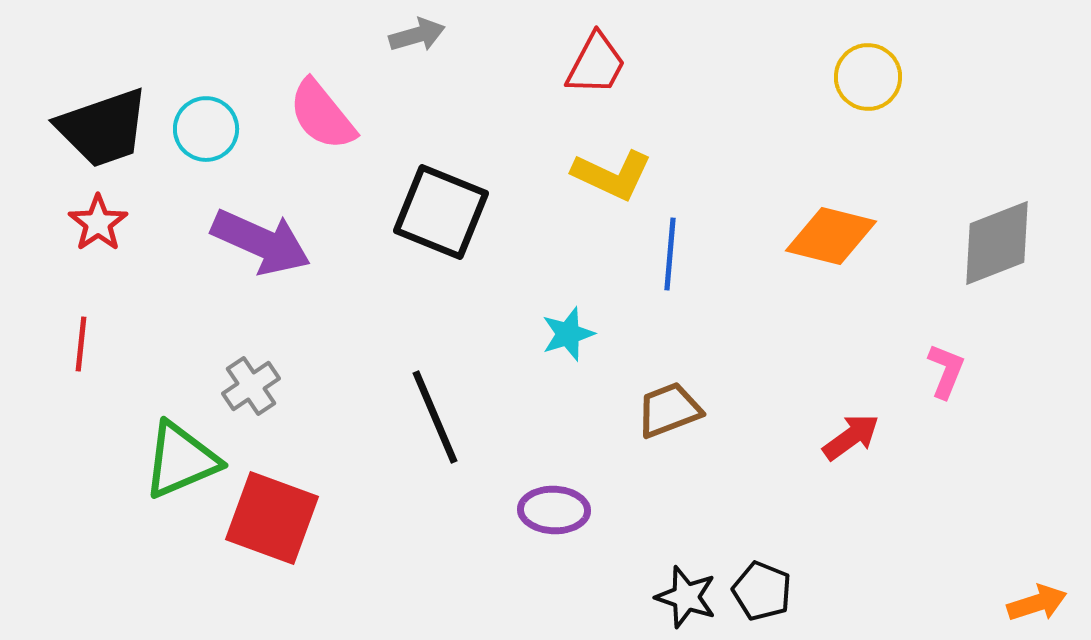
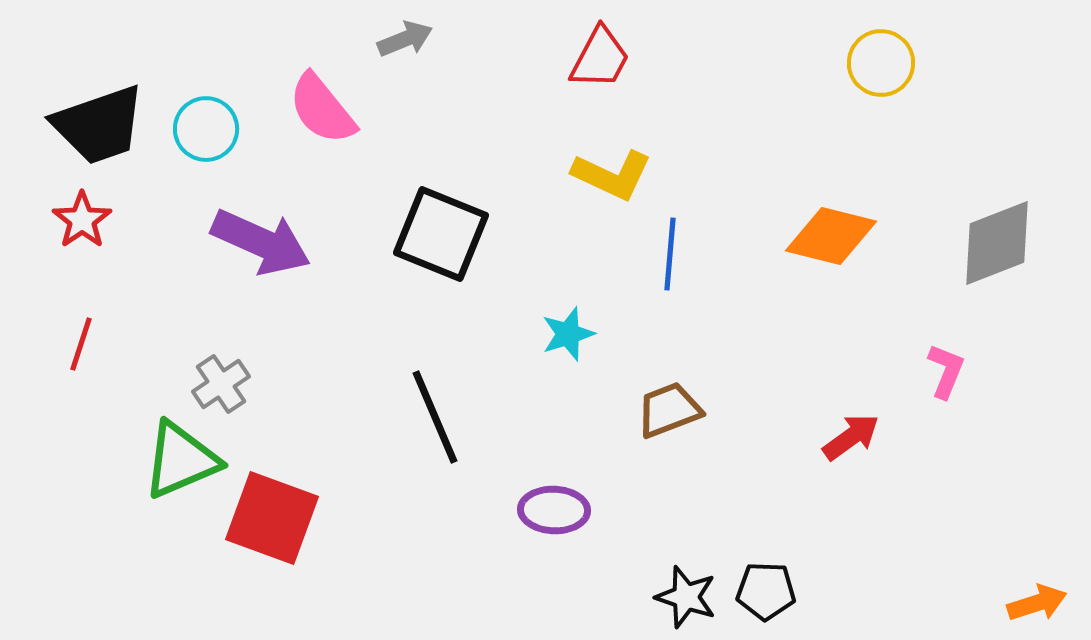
gray arrow: moved 12 px left, 4 px down; rotated 6 degrees counterclockwise
red trapezoid: moved 4 px right, 6 px up
yellow circle: moved 13 px right, 14 px up
pink semicircle: moved 6 px up
black trapezoid: moved 4 px left, 3 px up
black square: moved 22 px down
red star: moved 16 px left, 3 px up
red line: rotated 12 degrees clockwise
gray cross: moved 30 px left, 2 px up
black pentagon: moved 4 px right; rotated 20 degrees counterclockwise
